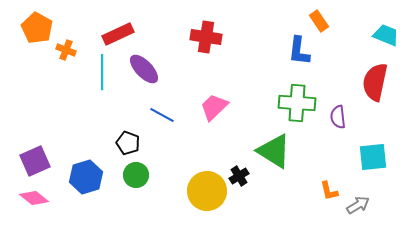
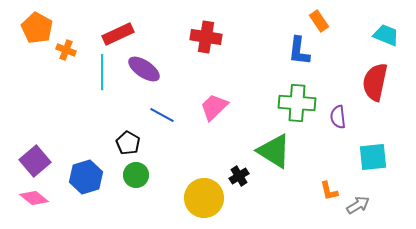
purple ellipse: rotated 12 degrees counterclockwise
black pentagon: rotated 10 degrees clockwise
purple square: rotated 16 degrees counterclockwise
yellow circle: moved 3 px left, 7 px down
